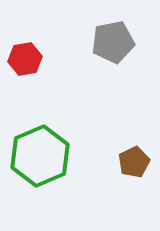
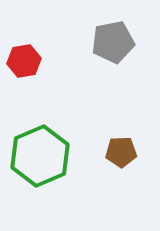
red hexagon: moved 1 px left, 2 px down
brown pentagon: moved 13 px left, 10 px up; rotated 24 degrees clockwise
